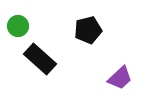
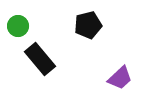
black pentagon: moved 5 px up
black rectangle: rotated 8 degrees clockwise
